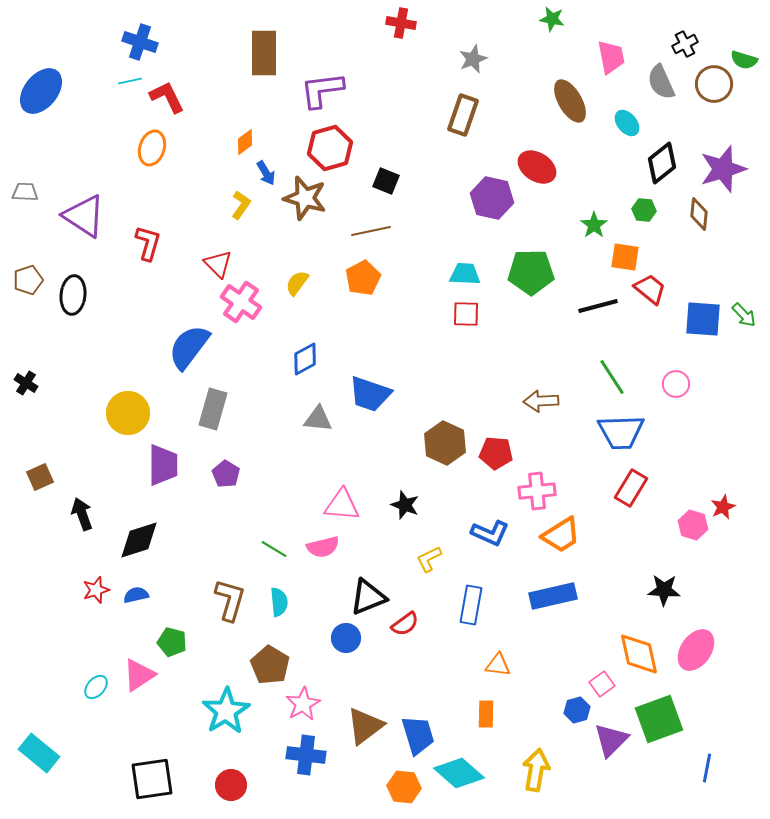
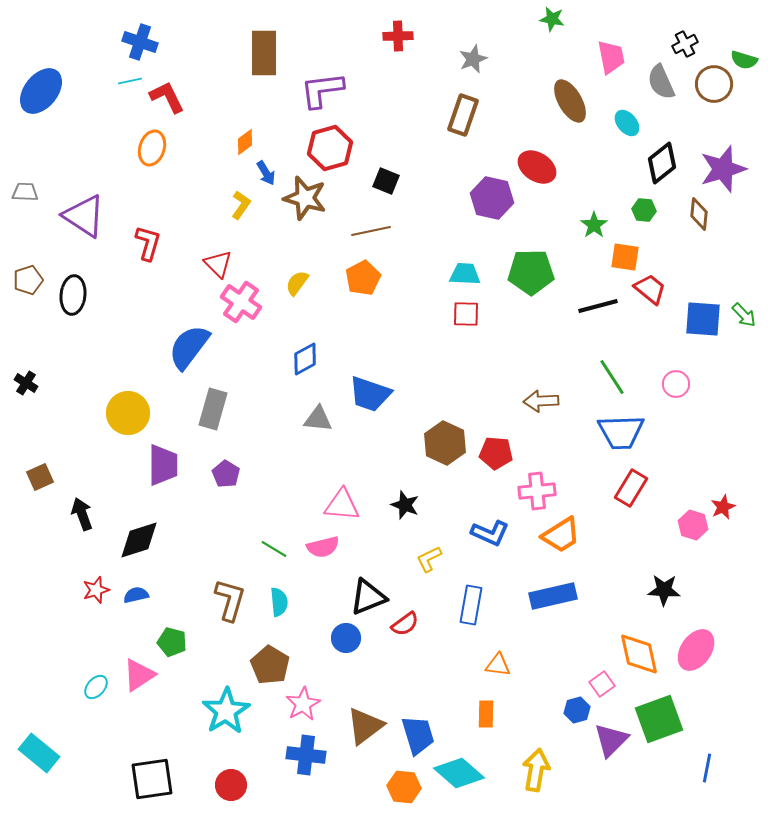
red cross at (401, 23): moved 3 px left, 13 px down; rotated 12 degrees counterclockwise
